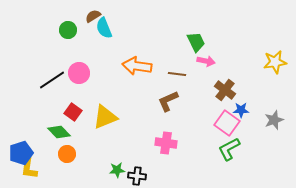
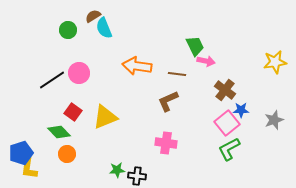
green trapezoid: moved 1 px left, 4 px down
pink square: rotated 15 degrees clockwise
